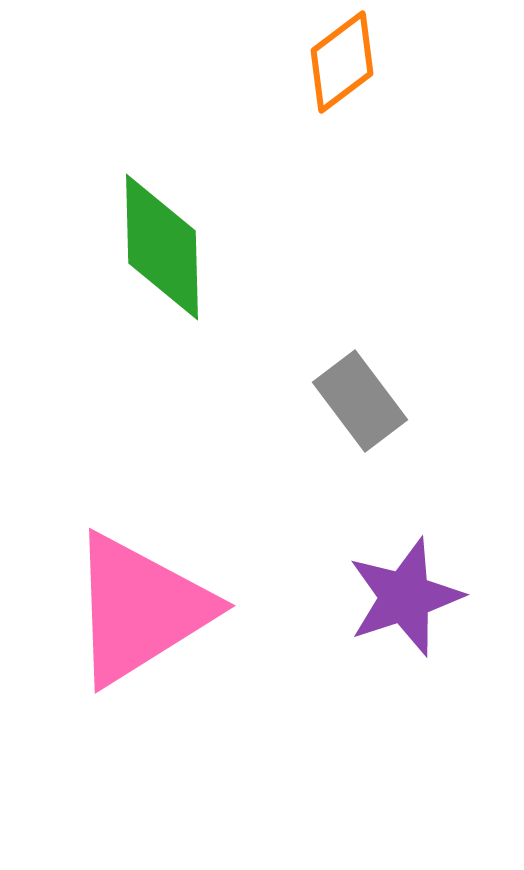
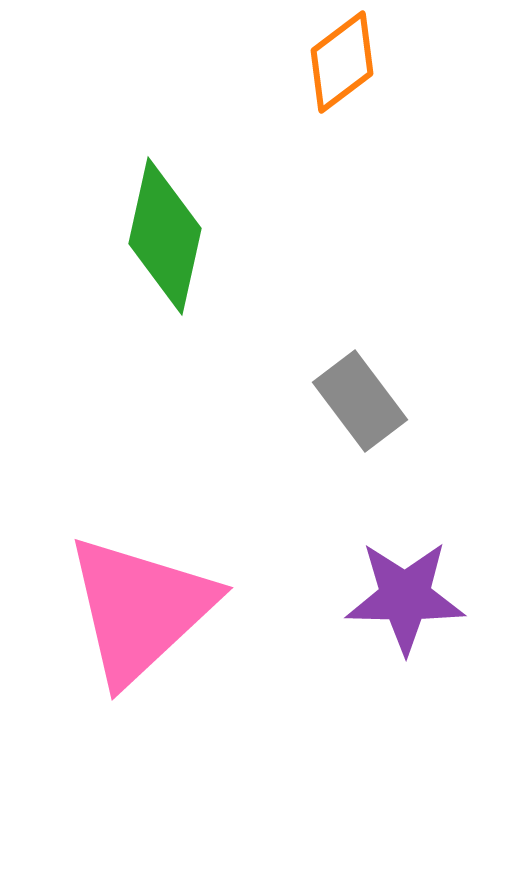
green diamond: moved 3 px right, 11 px up; rotated 14 degrees clockwise
purple star: rotated 19 degrees clockwise
pink triangle: rotated 11 degrees counterclockwise
